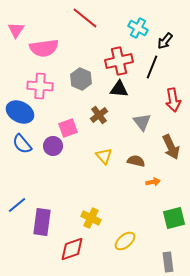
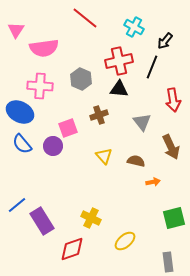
cyan cross: moved 4 px left, 1 px up
brown cross: rotated 18 degrees clockwise
purple rectangle: moved 1 px up; rotated 40 degrees counterclockwise
